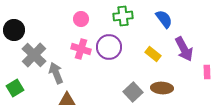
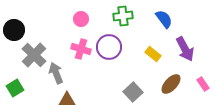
purple arrow: moved 1 px right
pink rectangle: moved 4 px left, 12 px down; rotated 32 degrees counterclockwise
brown ellipse: moved 9 px right, 4 px up; rotated 50 degrees counterclockwise
